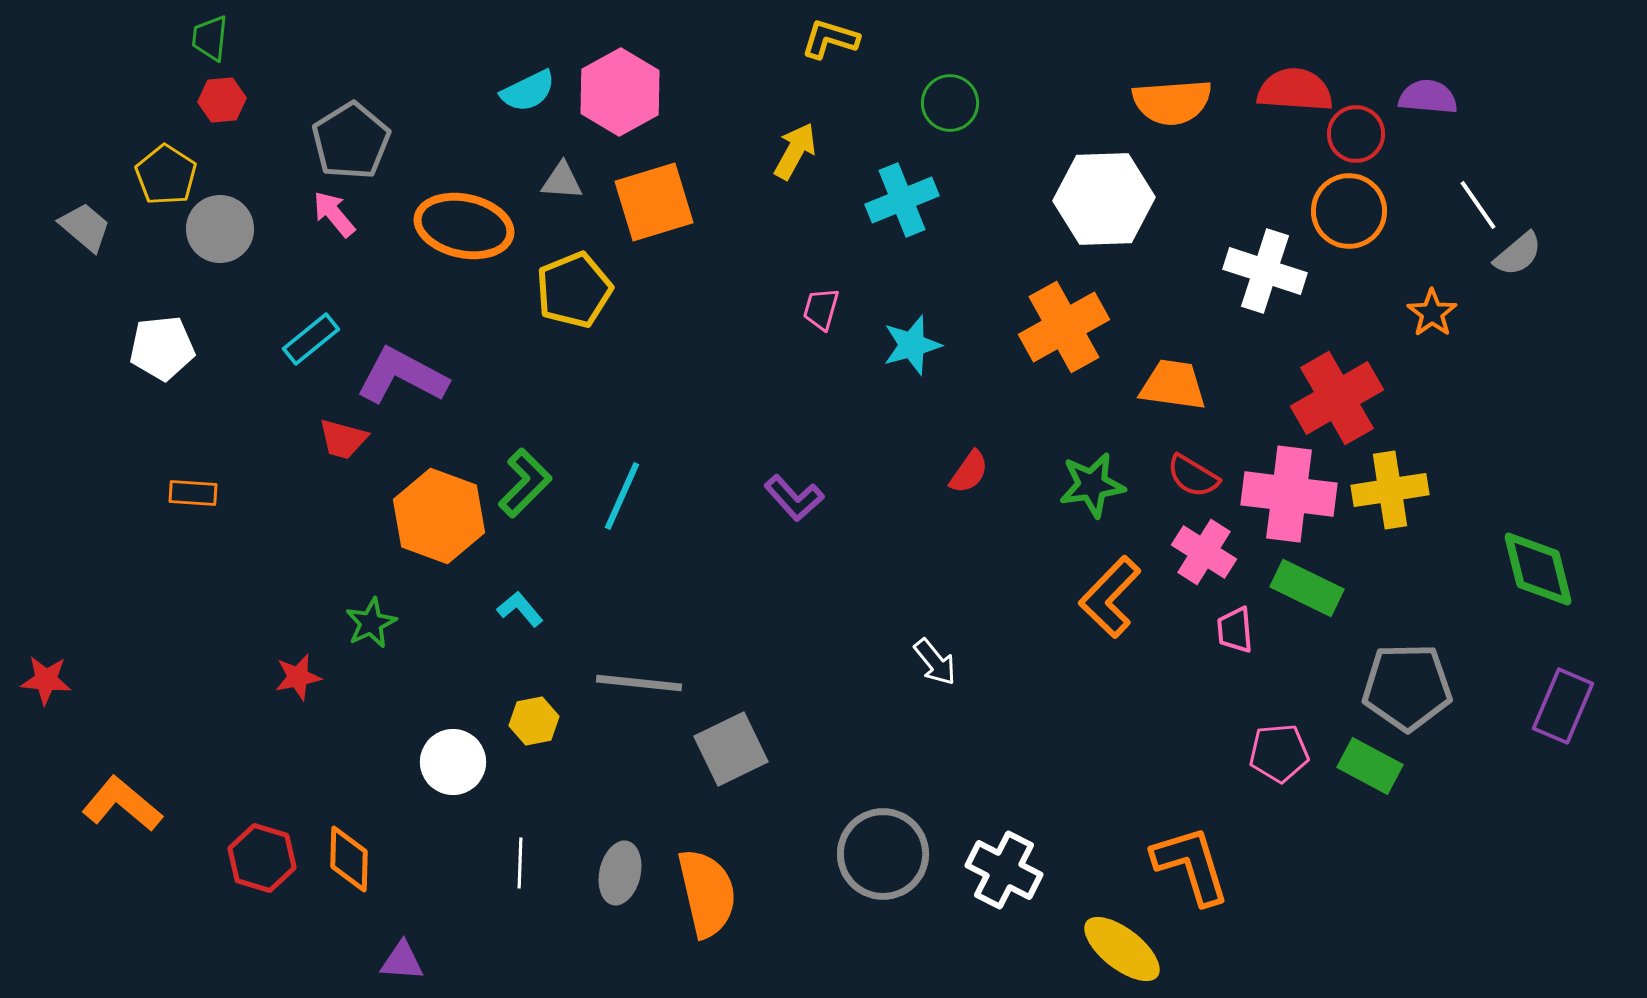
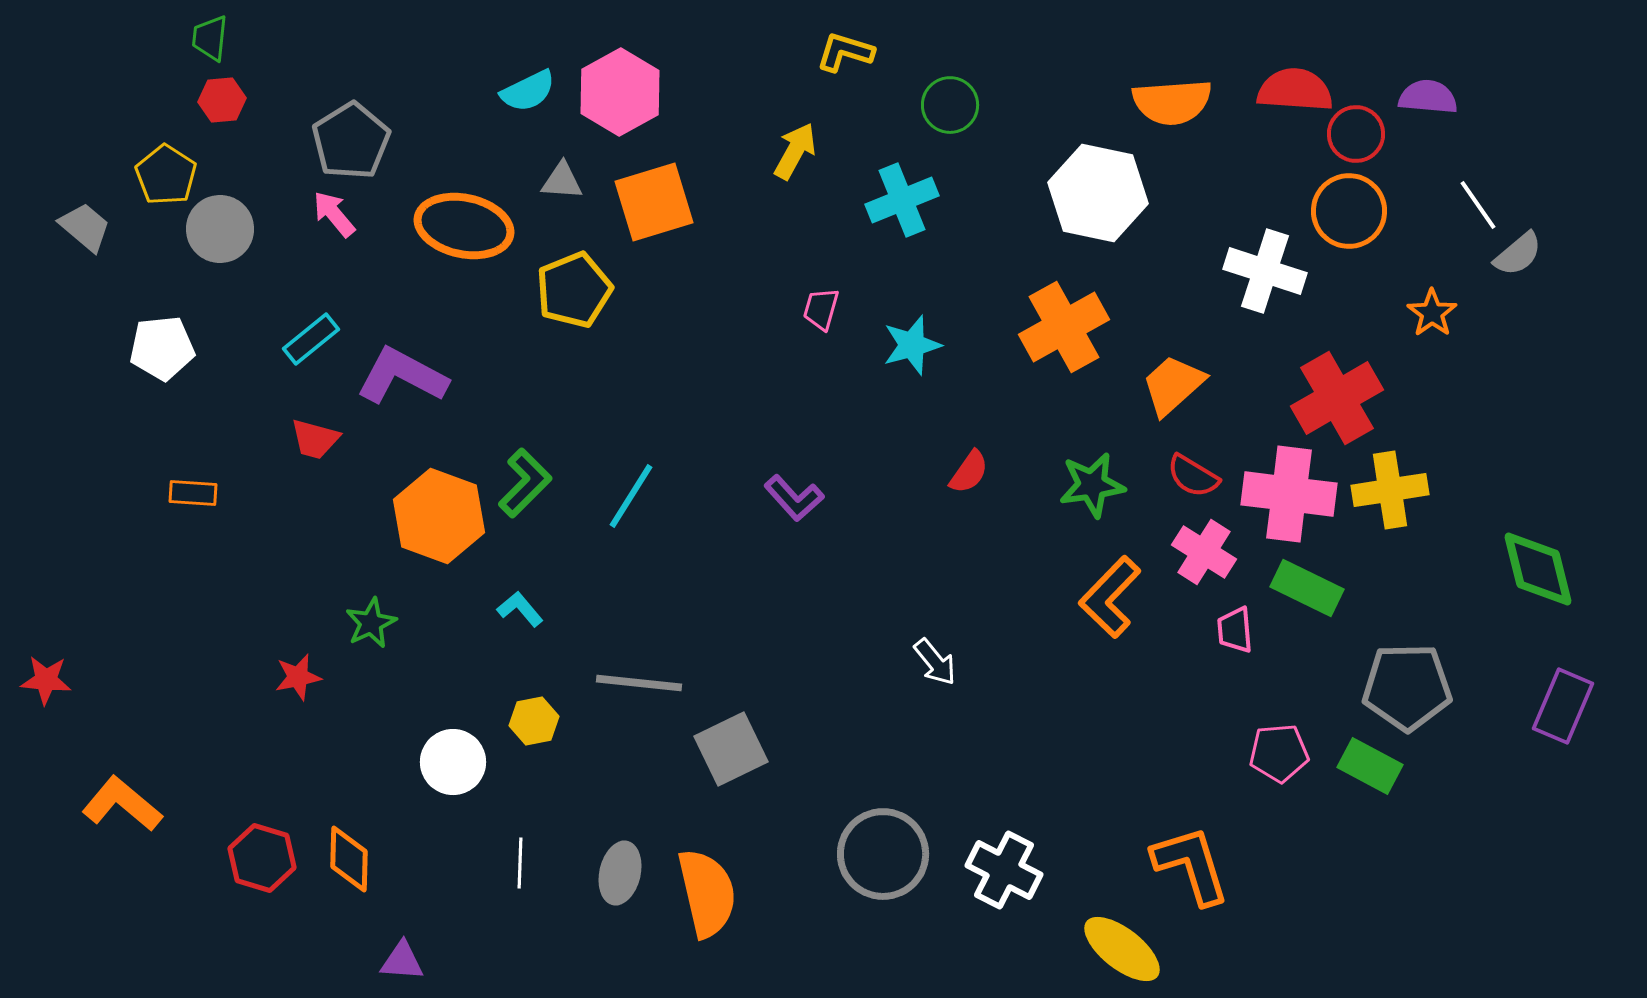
yellow L-shape at (830, 39): moved 15 px right, 13 px down
green circle at (950, 103): moved 2 px down
white hexagon at (1104, 199): moved 6 px left, 6 px up; rotated 14 degrees clockwise
orange trapezoid at (1173, 385): rotated 50 degrees counterclockwise
red trapezoid at (343, 439): moved 28 px left
cyan line at (622, 496): moved 9 px right; rotated 8 degrees clockwise
